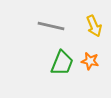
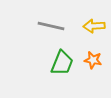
yellow arrow: rotated 110 degrees clockwise
orange star: moved 3 px right, 1 px up
